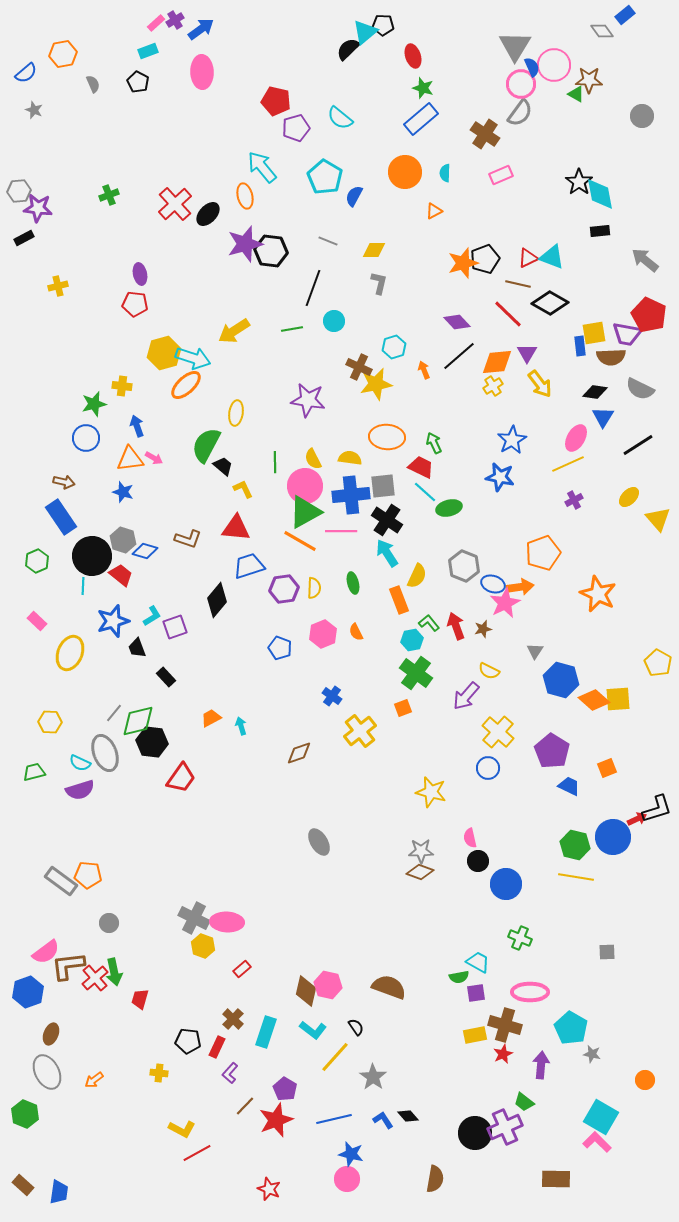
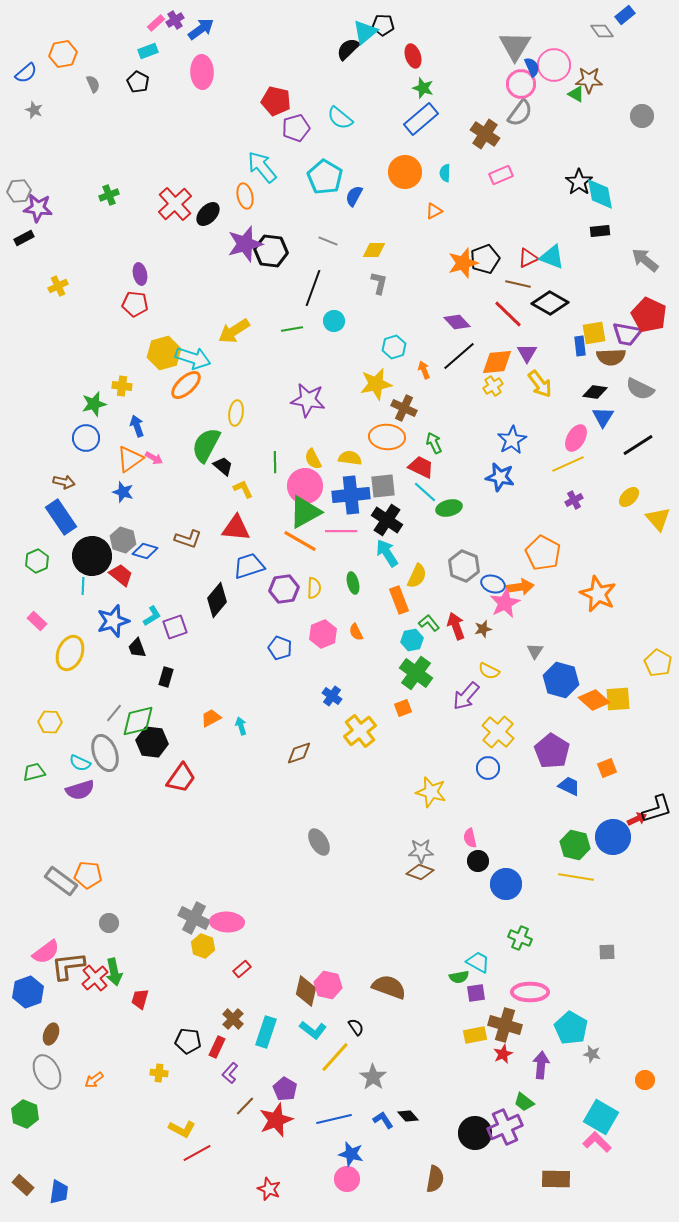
yellow cross at (58, 286): rotated 12 degrees counterclockwise
brown cross at (359, 367): moved 45 px right, 41 px down
orange triangle at (130, 459): rotated 28 degrees counterclockwise
orange pentagon at (543, 553): rotated 24 degrees counterclockwise
black rectangle at (166, 677): rotated 60 degrees clockwise
